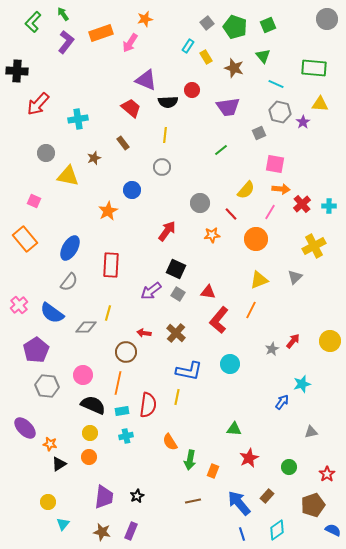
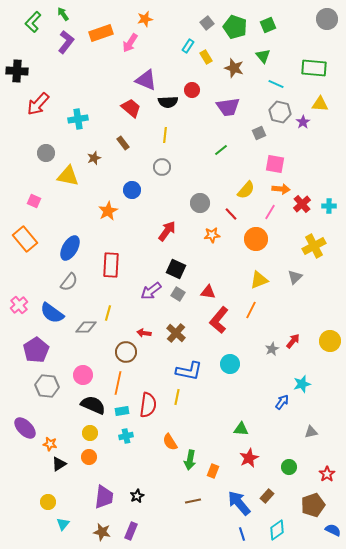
green triangle at (234, 429): moved 7 px right
